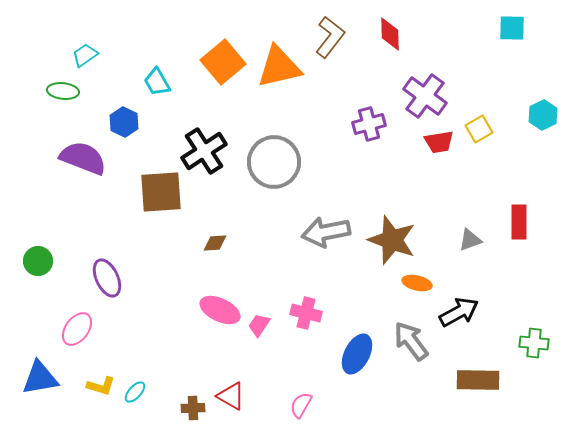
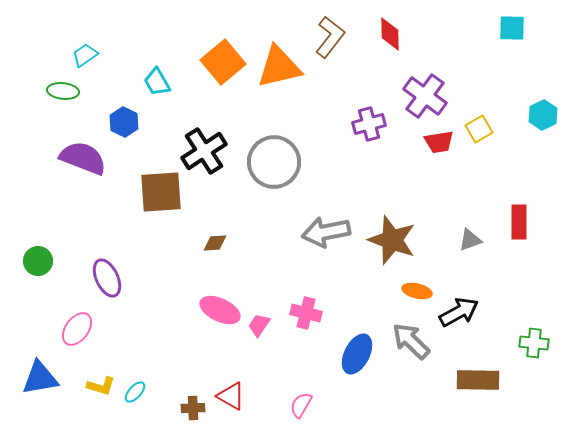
orange ellipse at (417, 283): moved 8 px down
gray arrow at (411, 341): rotated 9 degrees counterclockwise
